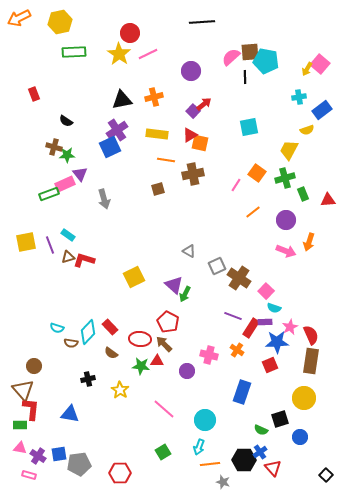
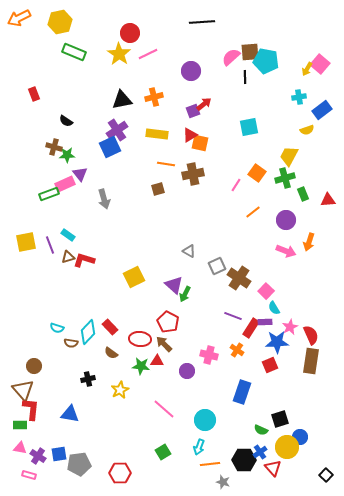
green rectangle at (74, 52): rotated 25 degrees clockwise
purple square at (193, 111): rotated 24 degrees clockwise
yellow trapezoid at (289, 150): moved 6 px down
orange line at (166, 160): moved 4 px down
cyan semicircle at (274, 308): rotated 40 degrees clockwise
yellow star at (120, 390): rotated 12 degrees clockwise
yellow circle at (304, 398): moved 17 px left, 49 px down
